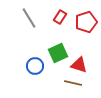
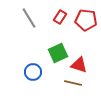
red pentagon: moved 2 px up; rotated 25 degrees clockwise
blue circle: moved 2 px left, 6 px down
